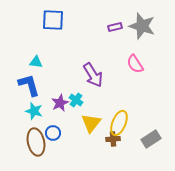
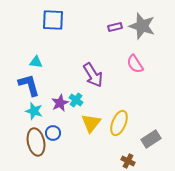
brown cross: moved 15 px right, 22 px down; rotated 32 degrees clockwise
